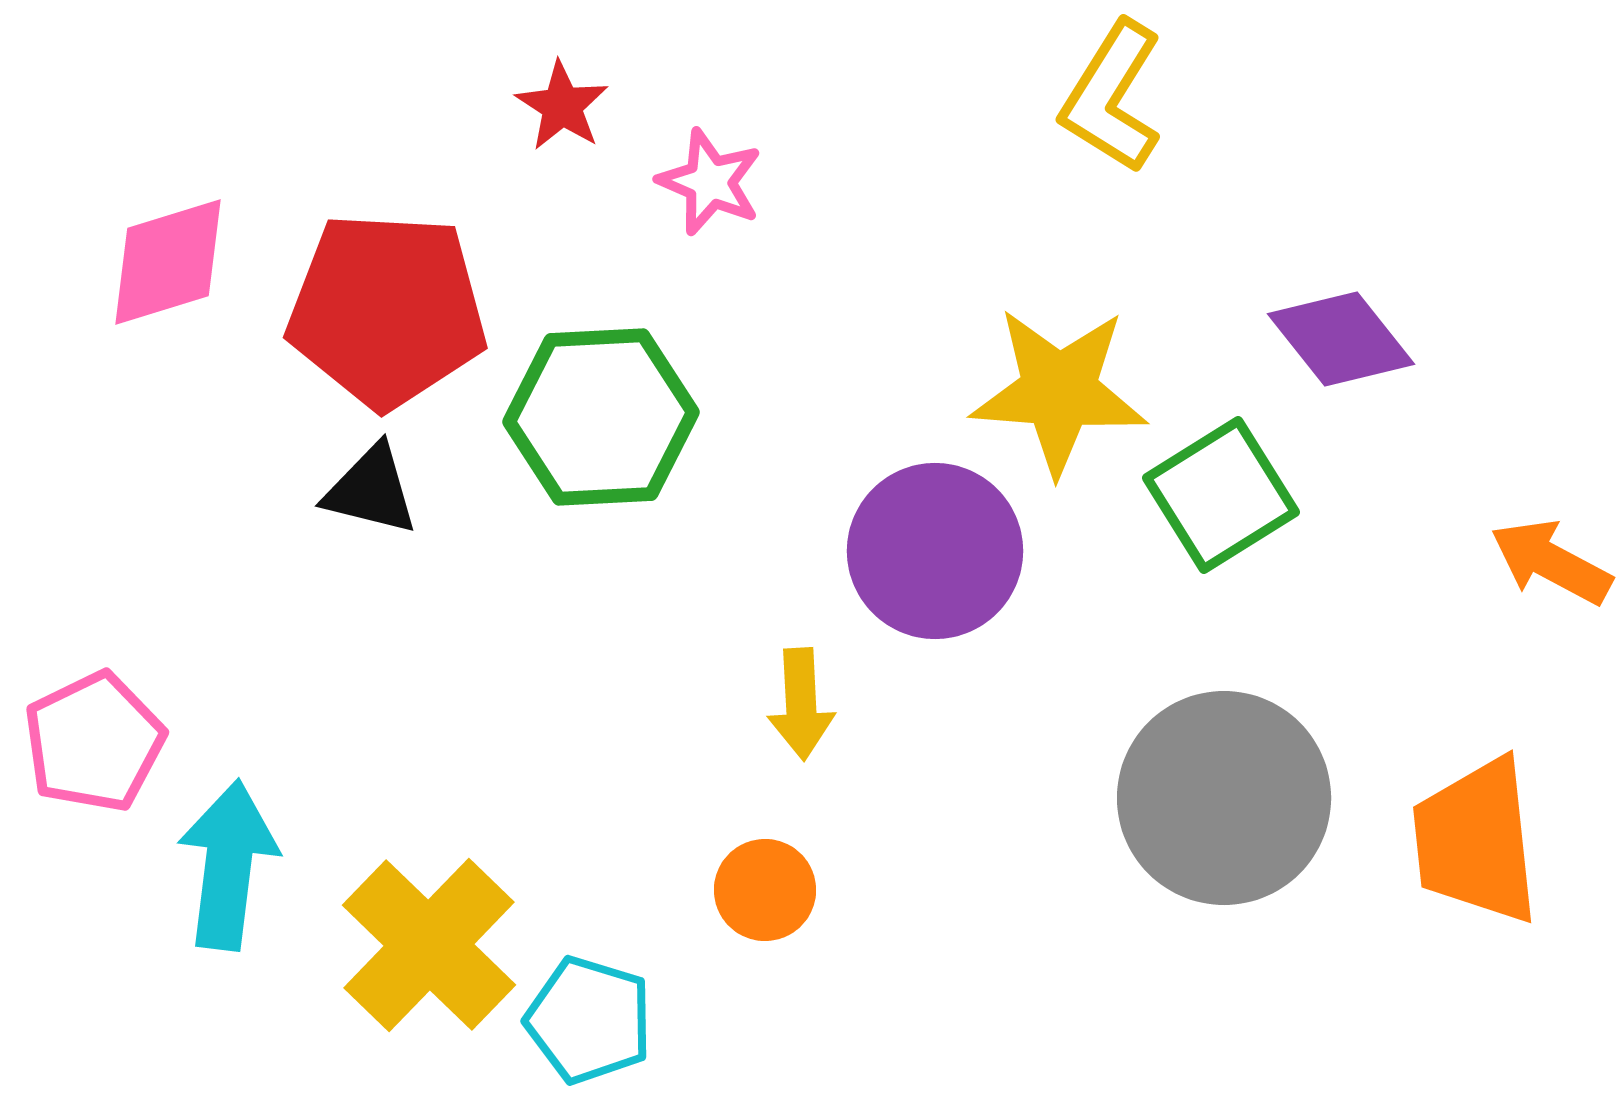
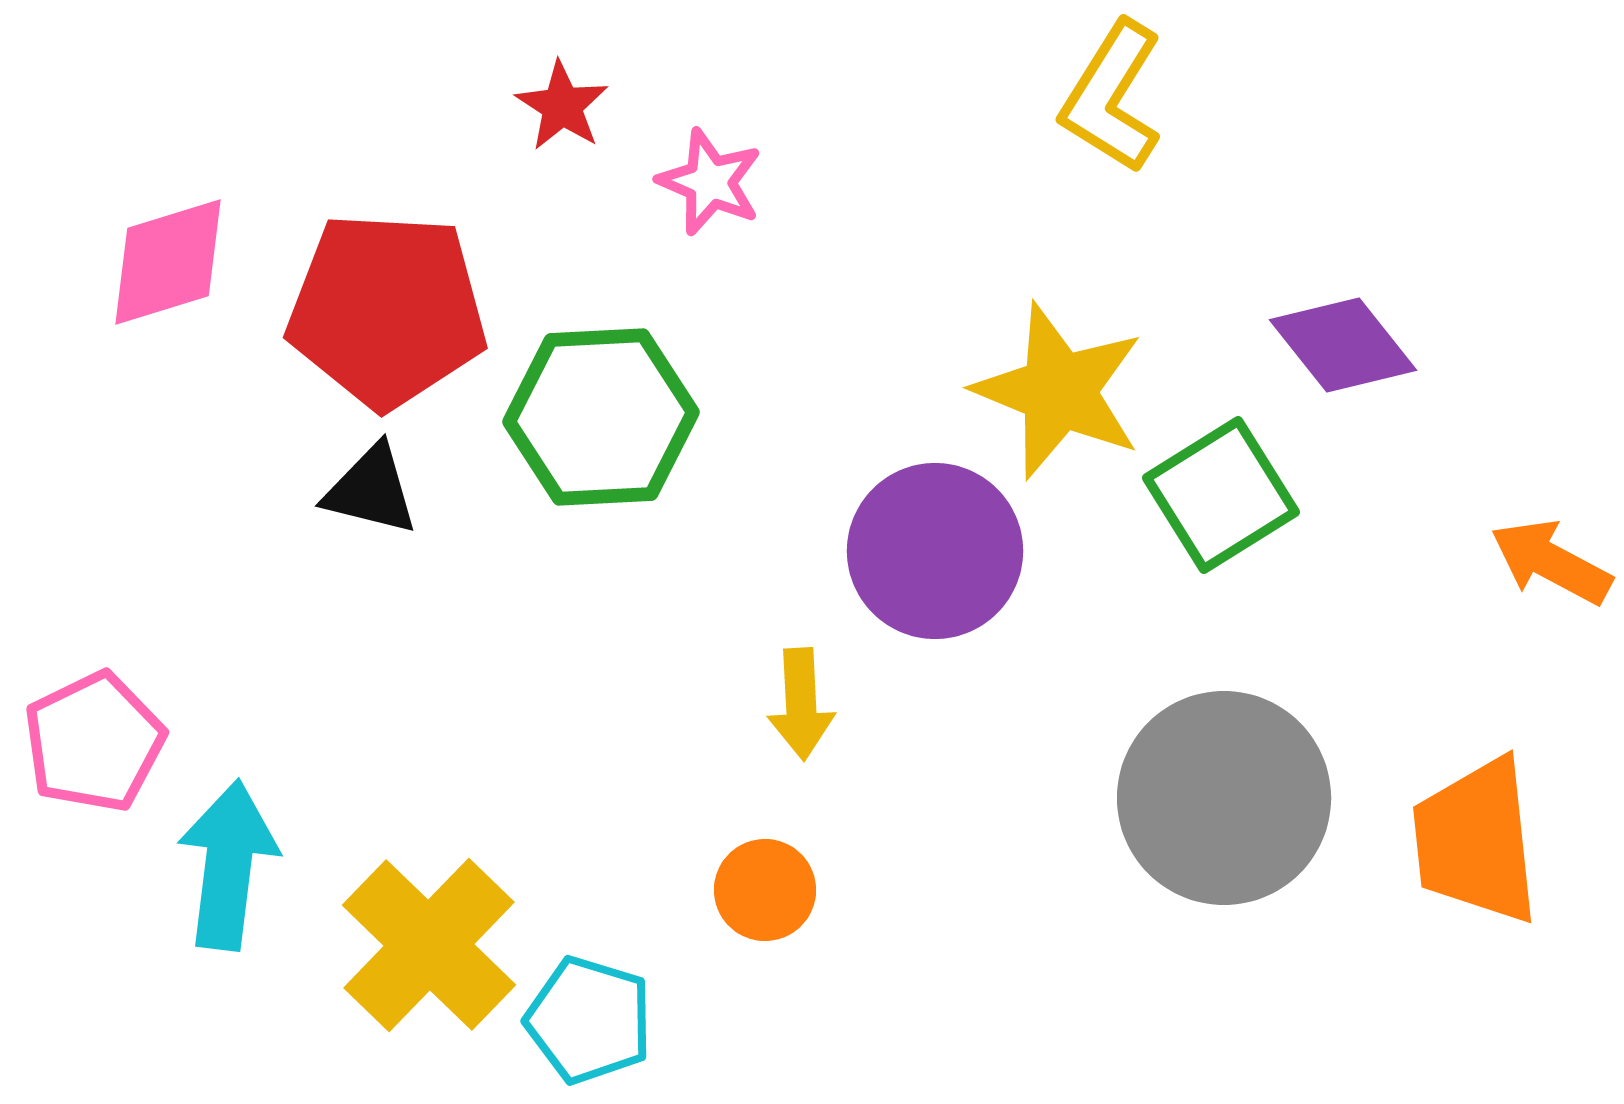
purple diamond: moved 2 px right, 6 px down
yellow star: rotated 18 degrees clockwise
